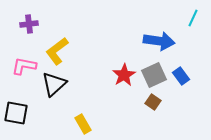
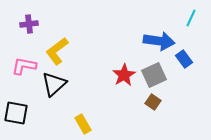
cyan line: moved 2 px left
blue rectangle: moved 3 px right, 17 px up
